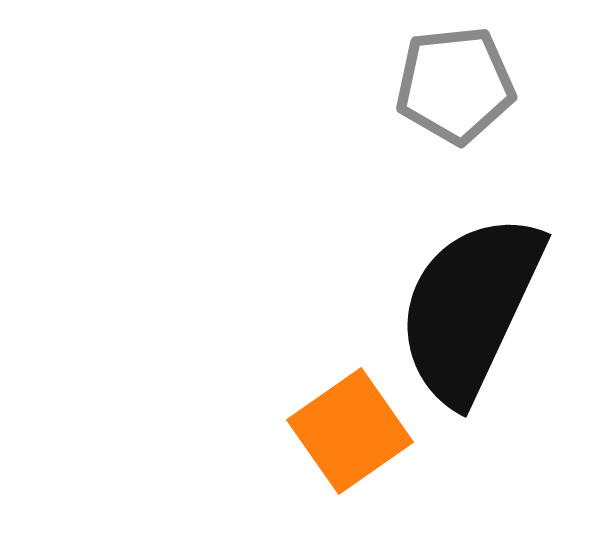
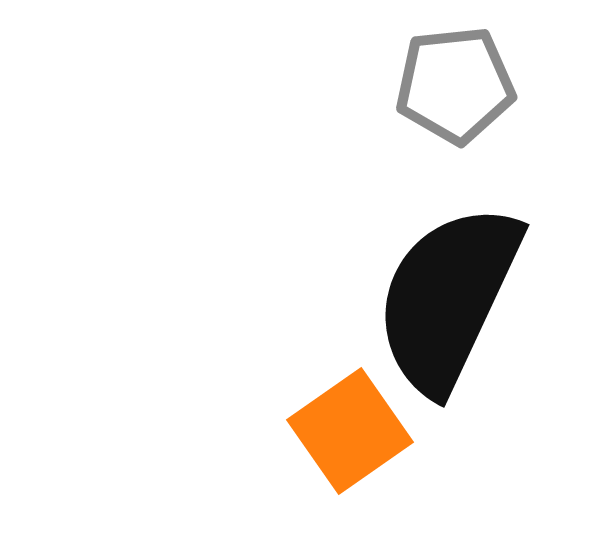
black semicircle: moved 22 px left, 10 px up
